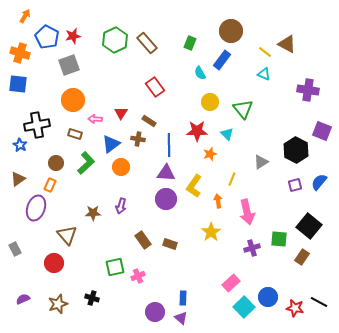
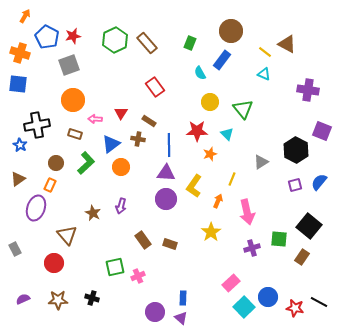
orange arrow at (218, 201): rotated 32 degrees clockwise
brown star at (93, 213): rotated 28 degrees clockwise
brown star at (58, 304): moved 4 px up; rotated 18 degrees clockwise
